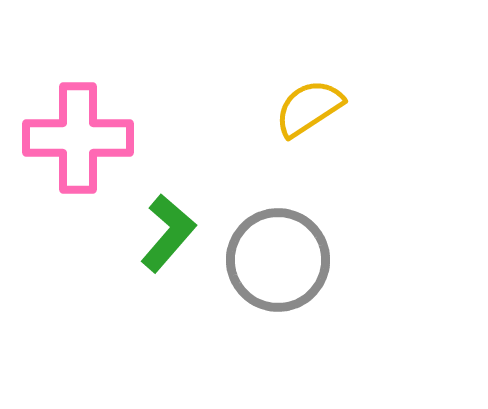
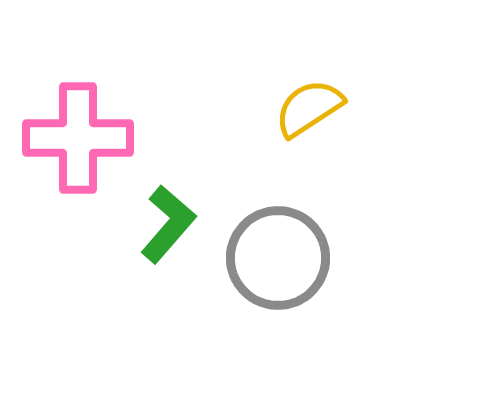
green L-shape: moved 9 px up
gray circle: moved 2 px up
